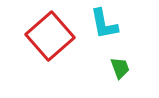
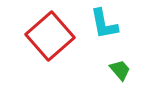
green trapezoid: moved 2 px down; rotated 20 degrees counterclockwise
